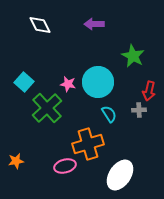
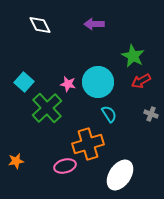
red arrow: moved 8 px left, 10 px up; rotated 48 degrees clockwise
gray cross: moved 12 px right, 4 px down; rotated 24 degrees clockwise
